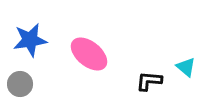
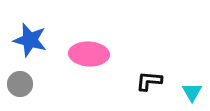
blue star: rotated 24 degrees clockwise
pink ellipse: rotated 36 degrees counterclockwise
cyan triangle: moved 6 px right, 25 px down; rotated 20 degrees clockwise
